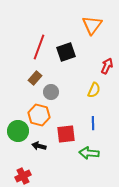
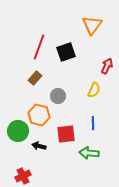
gray circle: moved 7 px right, 4 px down
